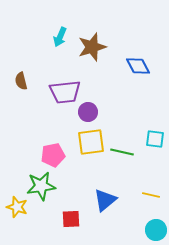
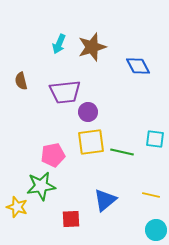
cyan arrow: moved 1 px left, 7 px down
